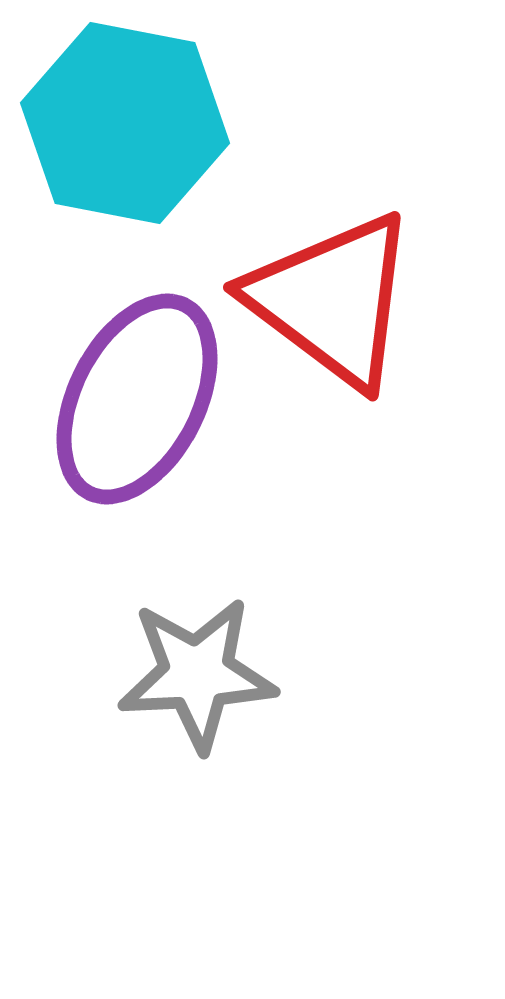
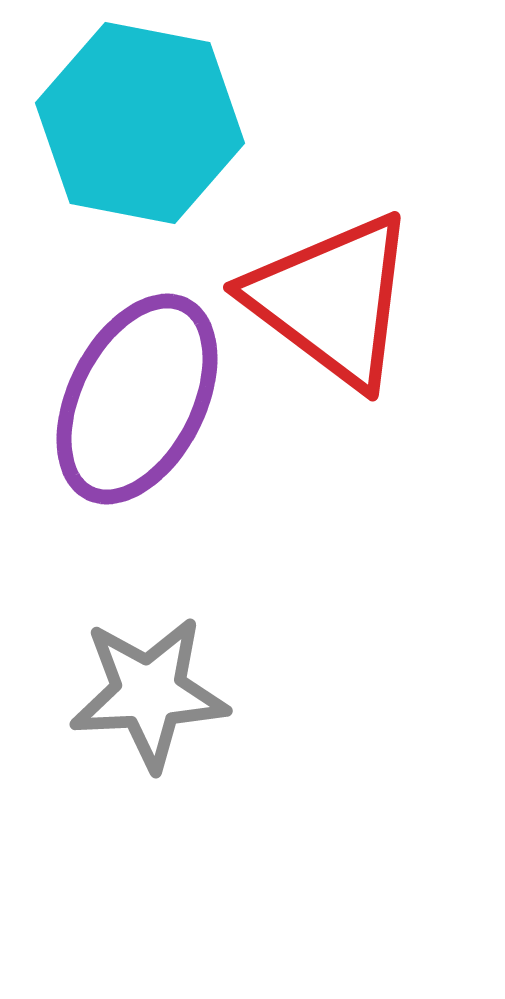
cyan hexagon: moved 15 px right
gray star: moved 48 px left, 19 px down
